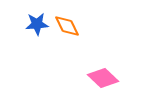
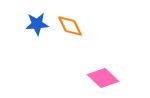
orange diamond: moved 3 px right
